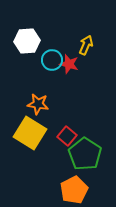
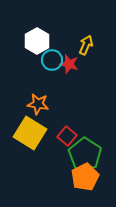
white hexagon: moved 10 px right; rotated 25 degrees counterclockwise
orange pentagon: moved 11 px right, 13 px up
